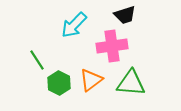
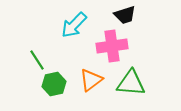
green hexagon: moved 5 px left, 1 px down; rotated 20 degrees clockwise
